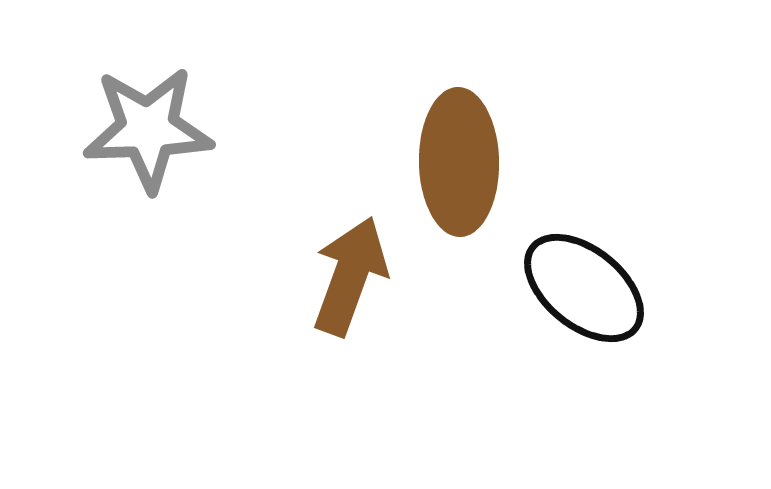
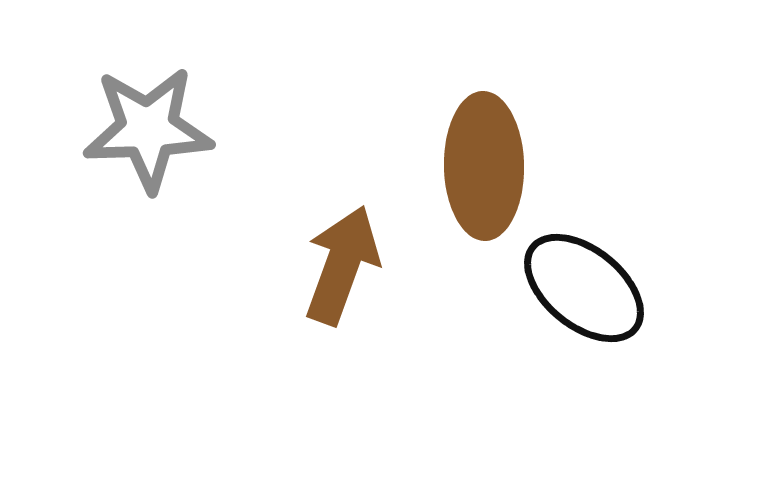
brown ellipse: moved 25 px right, 4 px down
brown arrow: moved 8 px left, 11 px up
